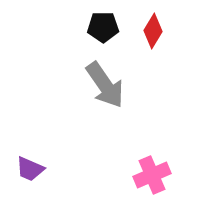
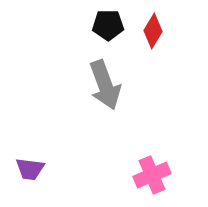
black pentagon: moved 5 px right, 2 px up
gray arrow: rotated 15 degrees clockwise
purple trapezoid: rotated 16 degrees counterclockwise
